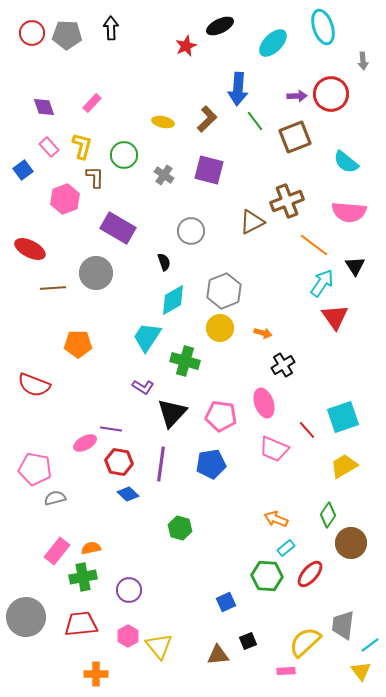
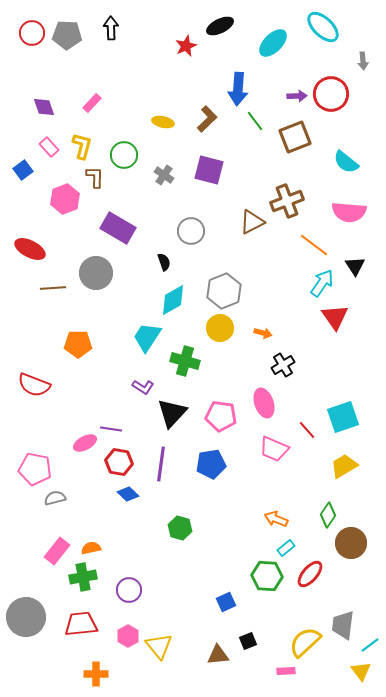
cyan ellipse at (323, 27): rotated 28 degrees counterclockwise
